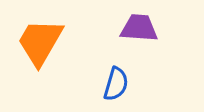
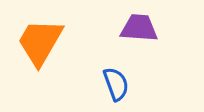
blue semicircle: rotated 36 degrees counterclockwise
